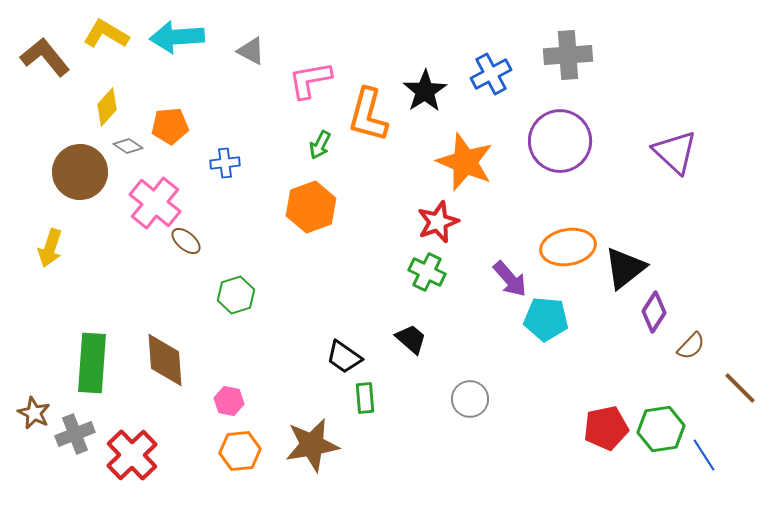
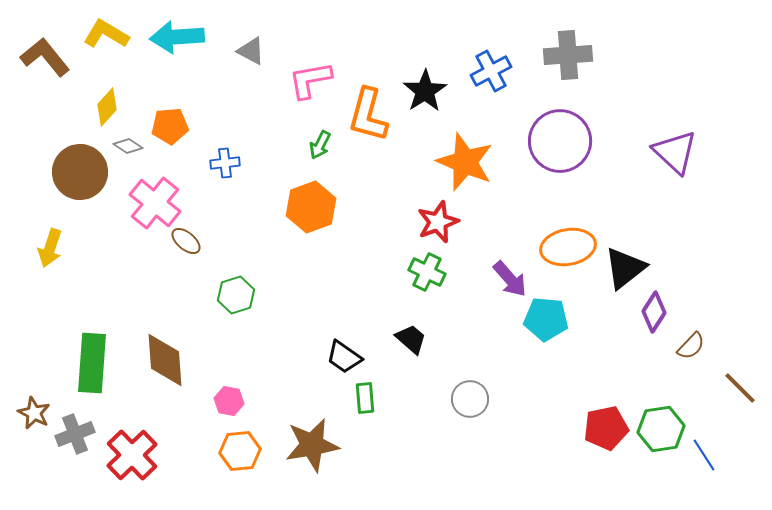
blue cross at (491, 74): moved 3 px up
